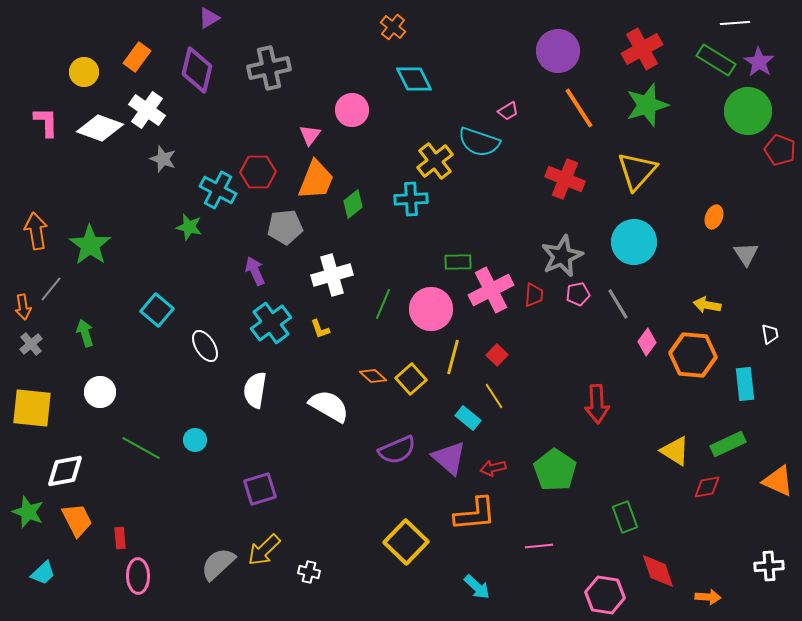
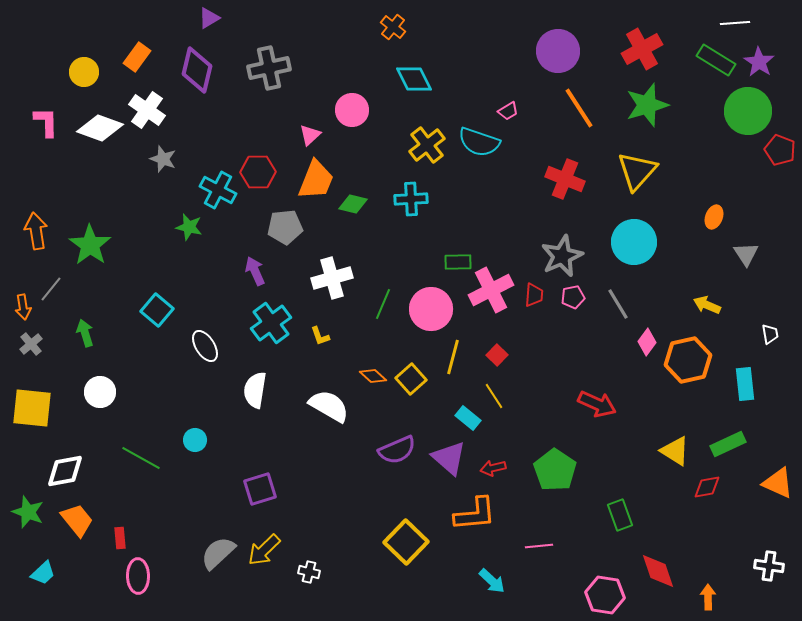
pink triangle at (310, 135): rotated 10 degrees clockwise
yellow cross at (435, 161): moved 8 px left, 16 px up
green diamond at (353, 204): rotated 52 degrees clockwise
white cross at (332, 275): moved 3 px down
pink pentagon at (578, 294): moved 5 px left, 3 px down
yellow arrow at (707, 305): rotated 12 degrees clockwise
yellow L-shape at (320, 329): moved 7 px down
orange hexagon at (693, 355): moved 5 px left, 5 px down; rotated 18 degrees counterclockwise
red arrow at (597, 404): rotated 63 degrees counterclockwise
green line at (141, 448): moved 10 px down
orange triangle at (778, 481): moved 2 px down
green rectangle at (625, 517): moved 5 px left, 2 px up
orange trapezoid at (77, 520): rotated 12 degrees counterclockwise
gray semicircle at (218, 564): moved 11 px up
white cross at (769, 566): rotated 12 degrees clockwise
cyan arrow at (477, 587): moved 15 px right, 6 px up
orange arrow at (708, 597): rotated 95 degrees counterclockwise
